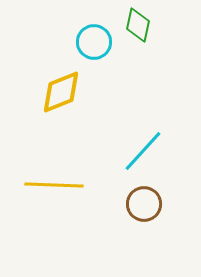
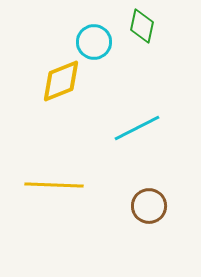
green diamond: moved 4 px right, 1 px down
yellow diamond: moved 11 px up
cyan line: moved 6 px left, 23 px up; rotated 21 degrees clockwise
brown circle: moved 5 px right, 2 px down
